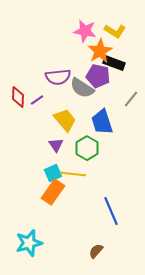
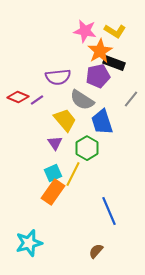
purple pentagon: rotated 25 degrees counterclockwise
gray semicircle: moved 12 px down
red diamond: rotated 70 degrees counterclockwise
purple triangle: moved 1 px left, 2 px up
yellow line: rotated 70 degrees counterclockwise
blue line: moved 2 px left
